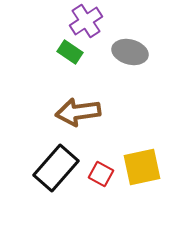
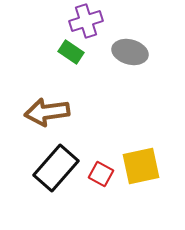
purple cross: rotated 16 degrees clockwise
green rectangle: moved 1 px right
brown arrow: moved 31 px left
yellow square: moved 1 px left, 1 px up
